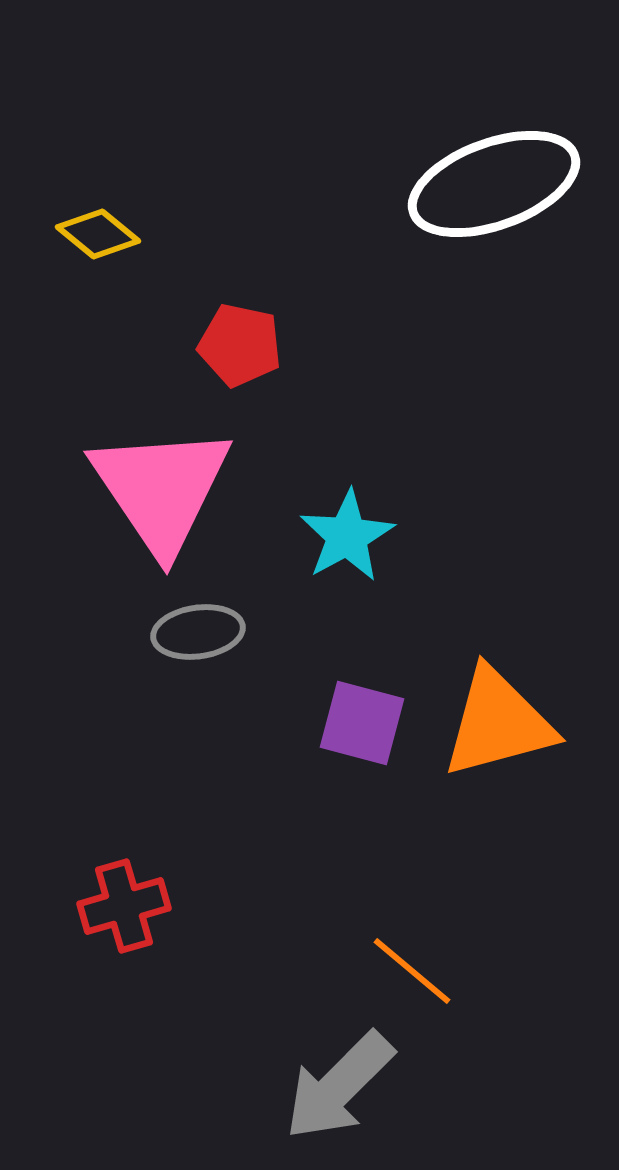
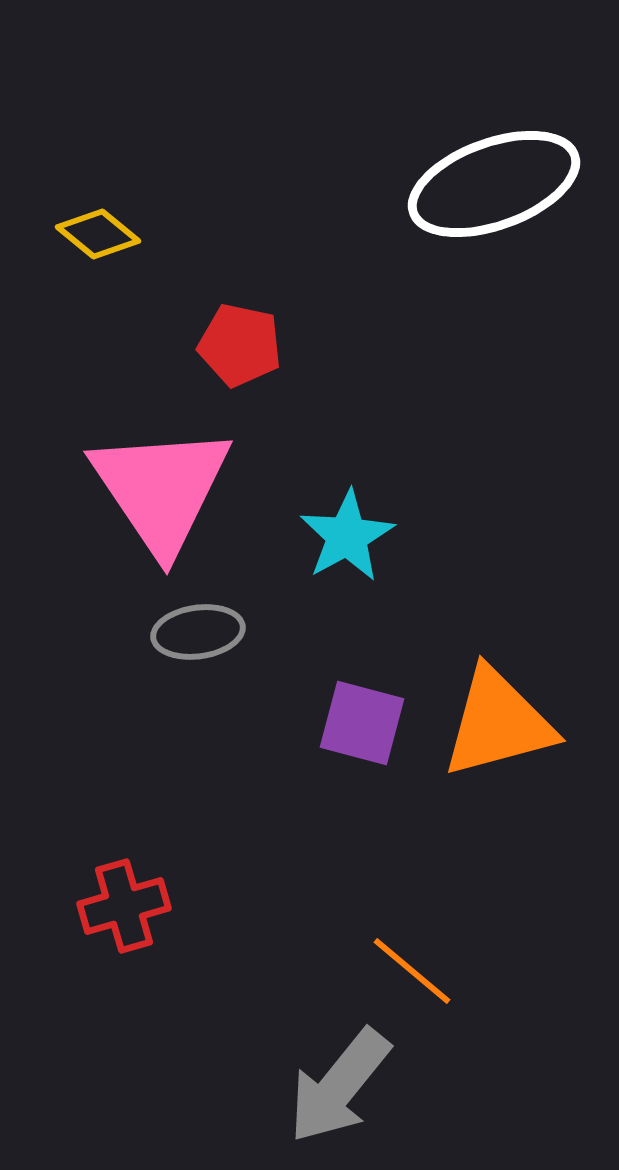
gray arrow: rotated 6 degrees counterclockwise
